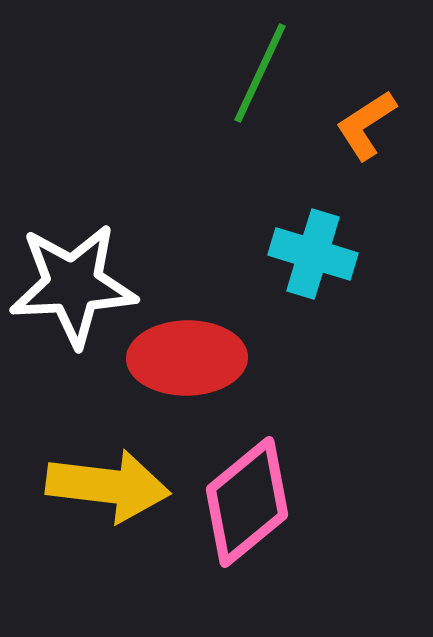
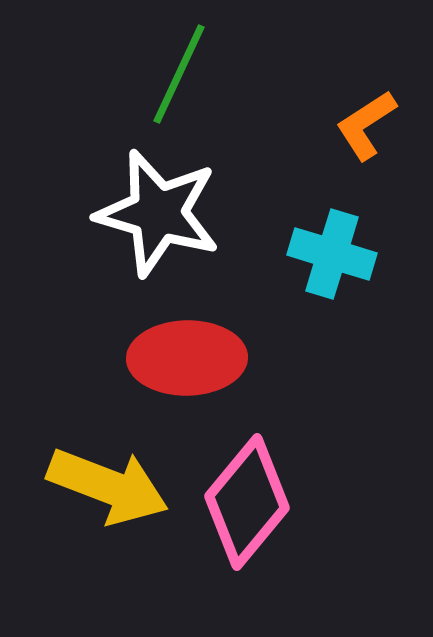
green line: moved 81 px left, 1 px down
cyan cross: moved 19 px right
white star: moved 85 px right, 72 px up; rotated 19 degrees clockwise
yellow arrow: rotated 14 degrees clockwise
pink diamond: rotated 11 degrees counterclockwise
